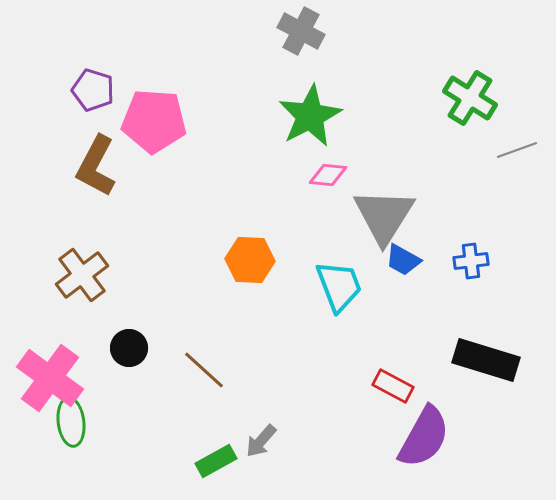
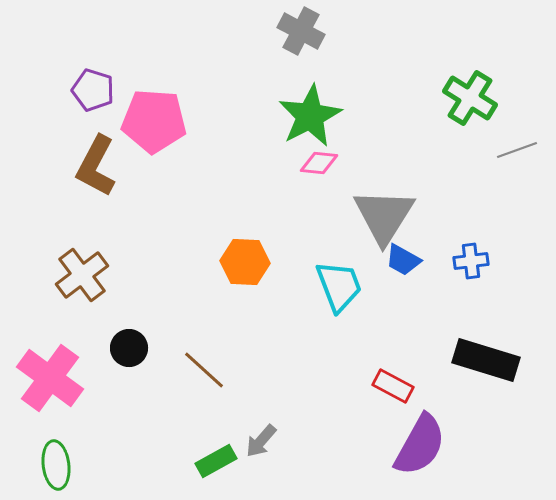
pink diamond: moved 9 px left, 12 px up
orange hexagon: moved 5 px left, 2 px down
green ellipse: moved 15 px left, 43 px down
purple semicircle: moved 4 px left, 8 px down
